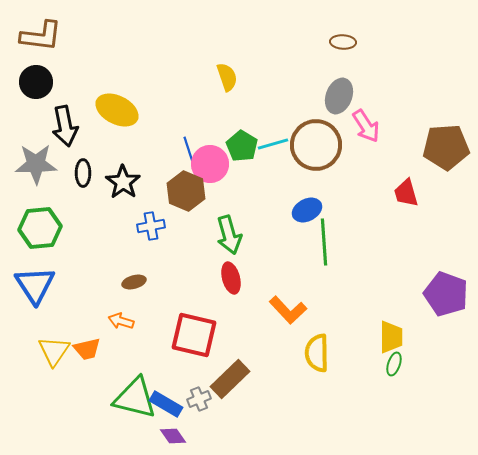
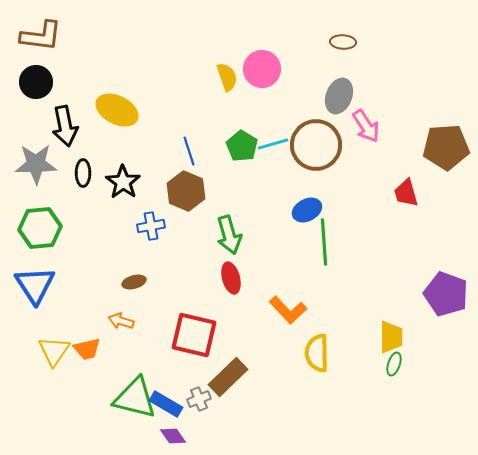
pink circle at (210, 164): moved 52 px right, 95 px up
brown rectangle at (230, 379): moved 2 px left, 2 px up
